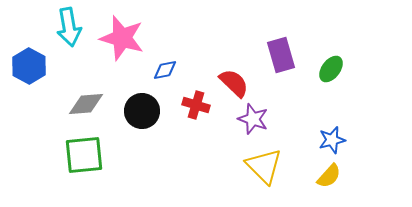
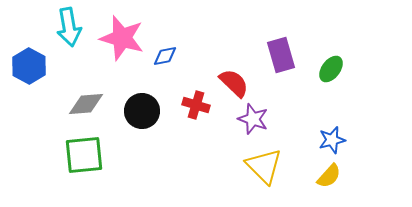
blue diamond: moved 14 px up
